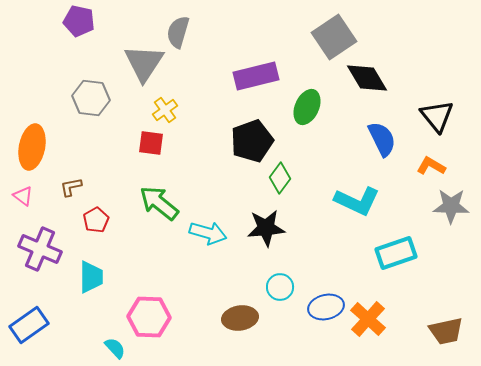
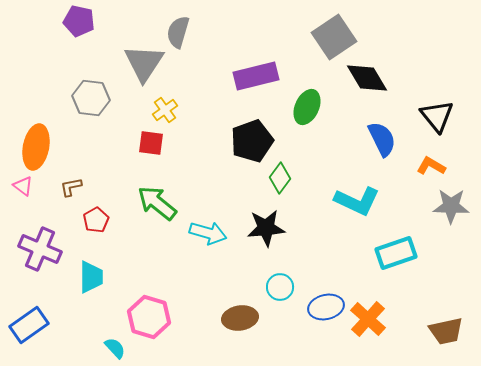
orange ellipse: moved 4 px right
pink triangle: moved 10 px up
green arrow: moved 2 px left
pink hexagon: rotated 15 degrees clockwise
